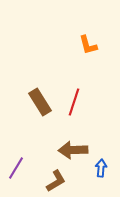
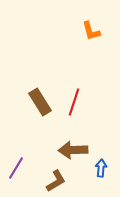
orange L-shape: moved 3 px right, 14 px up
